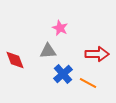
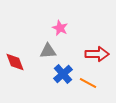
red diamond: moved 2 px down
